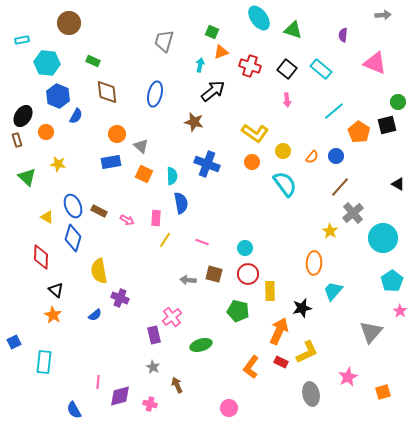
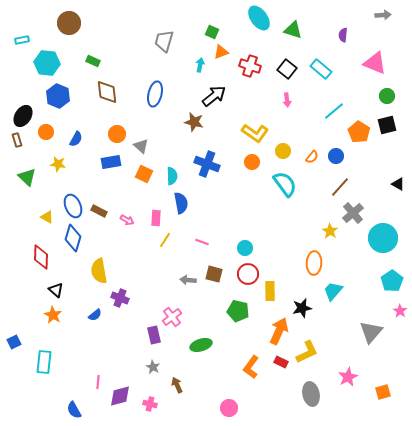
black arrow at (213, 91): moved 1 px right, 5 px down
green circle at (398, 102): moved 11 px left, 6 px up
blue semicircle at (76, 116): moved 23 px down
